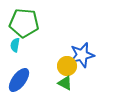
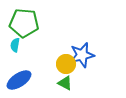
yellow circle: moved 1 px left, 2 px up
blue ellipse: rotated 20 degrees clockwise
